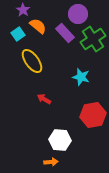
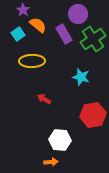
orange semicircle: moved 1 px up
purple rectangle: moved 1 px left, 1 px down; rotated 12 degrees clockwise
yellow ellipse: rotated 55 degrees counterclockwise
